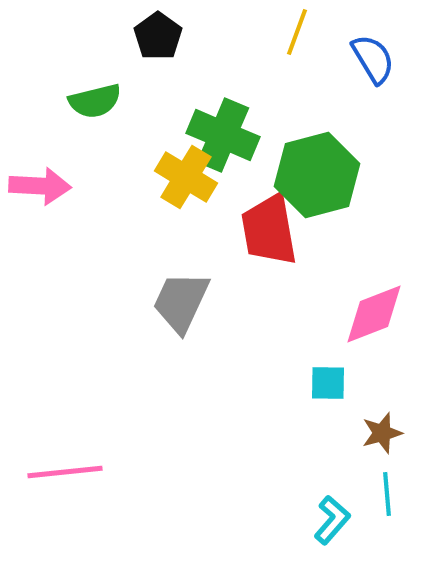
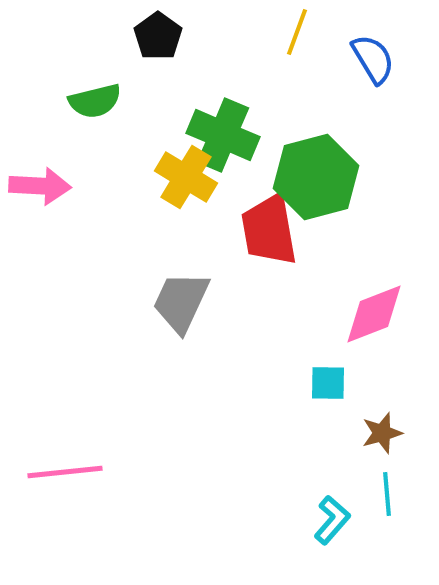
green hexagon: moved 1 px left, 2 px down
